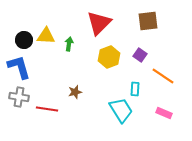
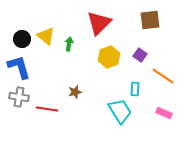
brown square: moved 2 px right, 1 px up
yellow triangle: rotated 36 degrees clockwise
black circle: moved 2 px left, 1 px up
cyan trapezoid: moved 1 px left, 1 px down
